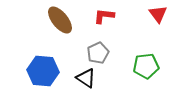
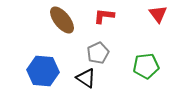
brown ellipse: moved 2 px right
